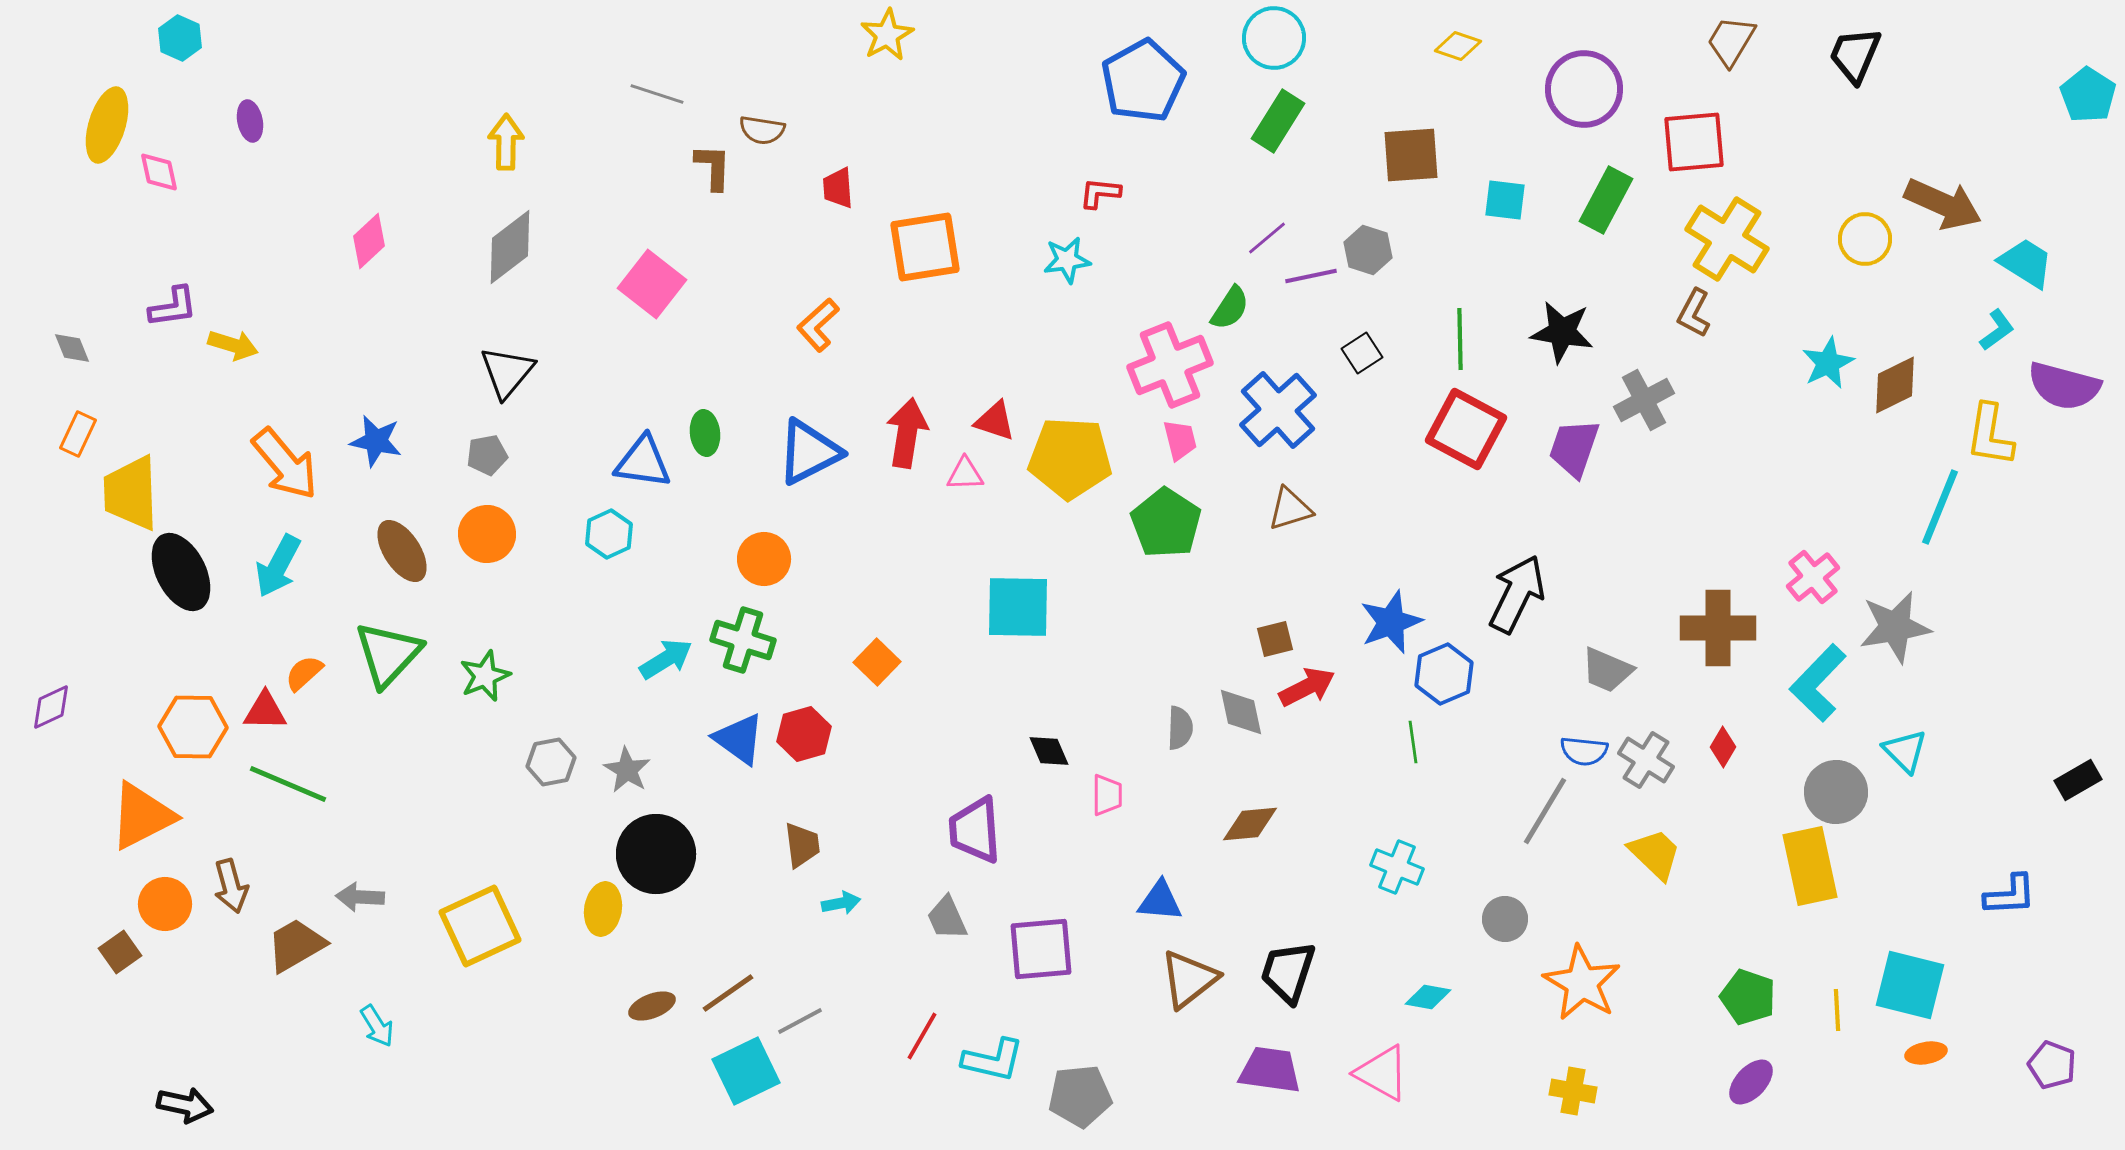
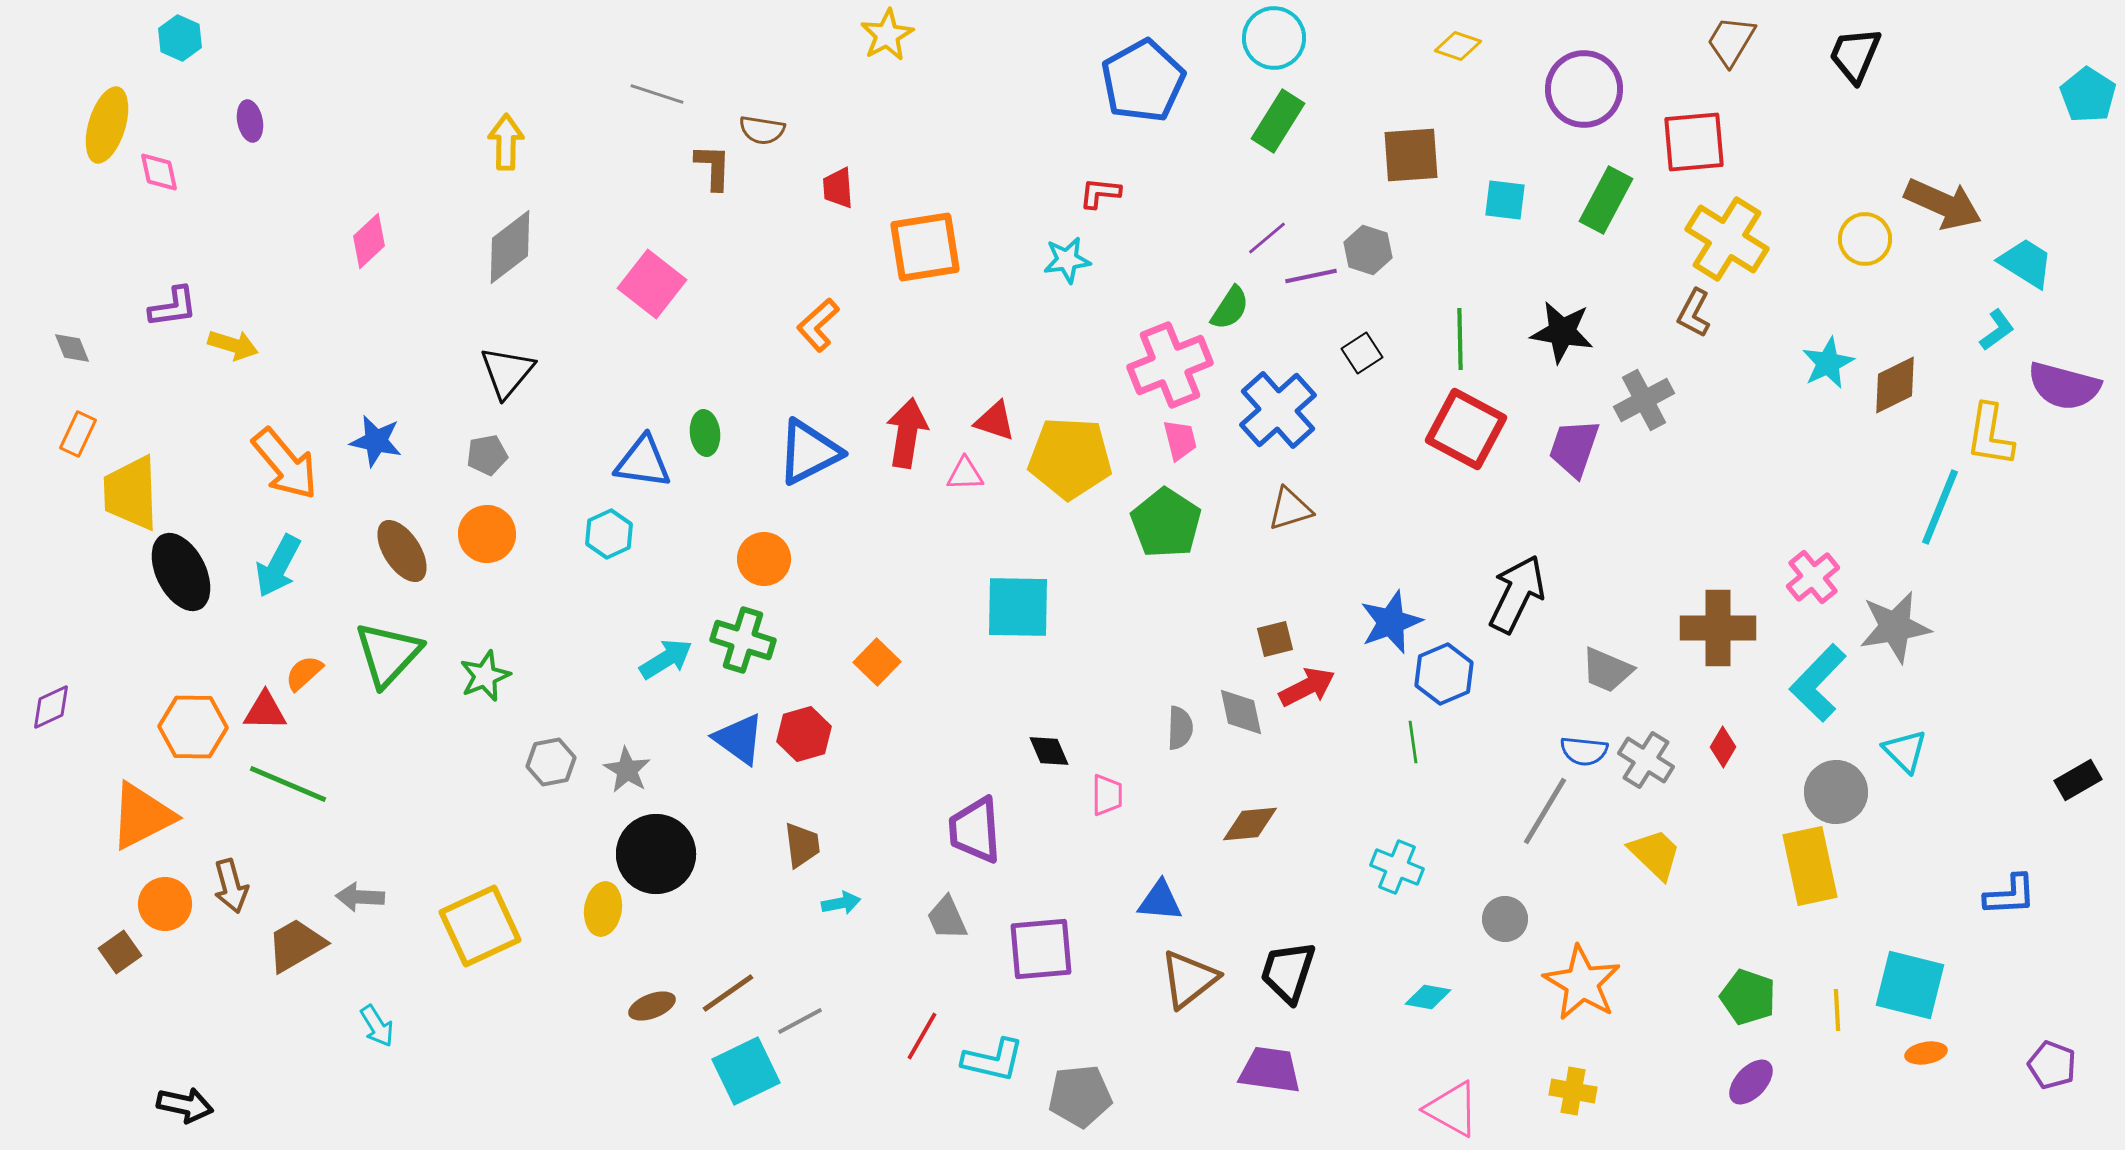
pink triangle at (1382, 1073): moved 70 px right, 36 px down
